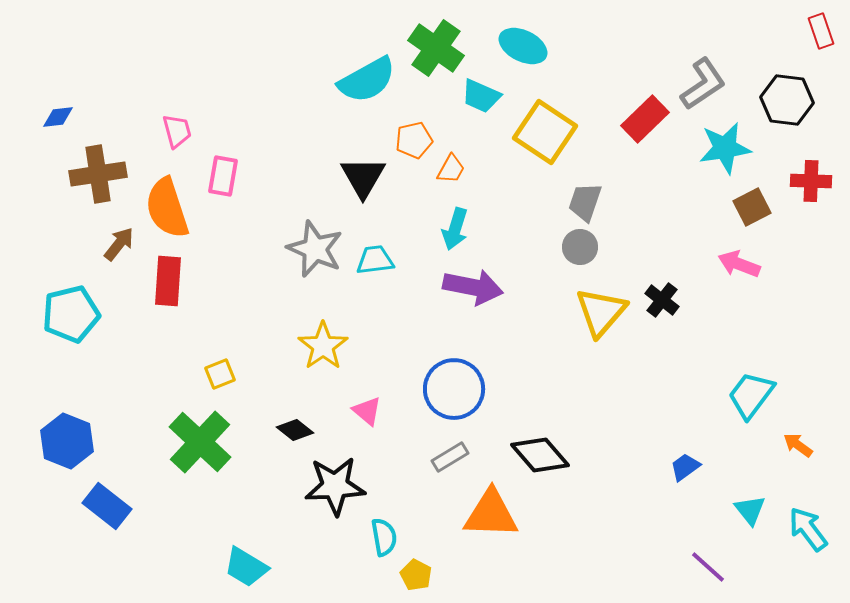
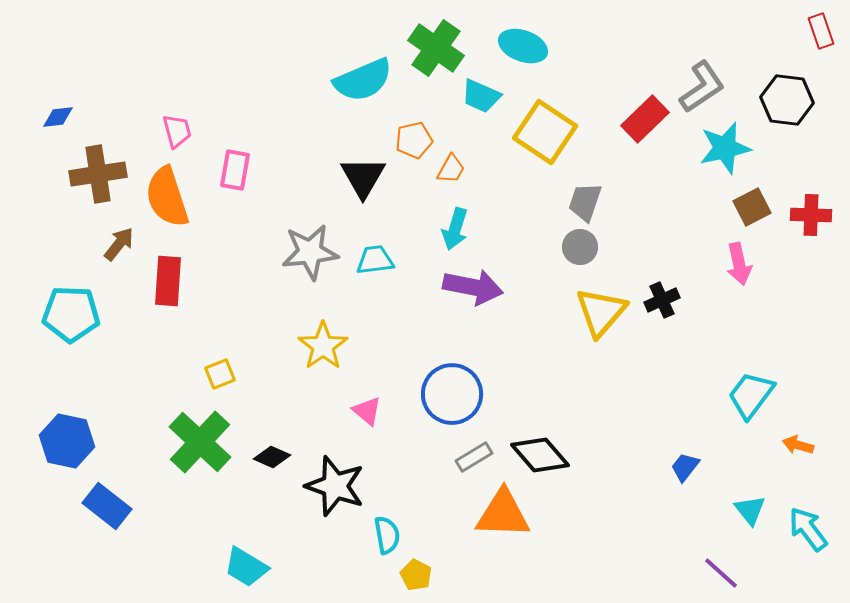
cyan ellipse at (523, 46): rotated 6 degrees counterclockwise
cyan semicircle at (367, 80): moved 4 px left; rotated 6 degrees clockwise
gray L-shape at (703, 84): moved 1 px left, 3 px down
cyan star at (725, 148): rotated 4 degrees counterclockwise
pink rectangle at (223, 176): moved 12 px right, 6 px up
red cross at (811, 181): moved 34 px down
orange semicircle at (167, 208): moved 11 px up
gray star at (315, 249): moved 5 px left, 3 px down; rotated 30 degrees counterclockwise
pink arrow at (739, 264): rotated 123 degrees counterclockwise
black cross at (662, 300): rotated 28 degrees clockwise
cyan pentagon at (71, 314): rotated 16 degrees clockwise
blue circle at (454, 389): moved 2 px left, 5 px down
black diamond at (295, 430): moved 23 px left, 27 px down; rotated 15 degrees counterclockwise
blue hexagon at (67, 441): rotated 10 degrees counterclockwise
orange arrow at (798, 445): rotated 20 degrees counterclockwise
gray rectangle at (450, 457): moved 24 px right
blue trapezoid at (685, 467): rotated 16 degrees counterclockwise
black star at (335, 486): rotated 22 degrees clockwise
orange triangle at (491, 514): moved 12 px right
cyan semicircle at (384, 537): moved 3 px right, 2 px up
purple line at (708, 567): moved 13 px right, 6 px down
